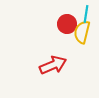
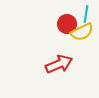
yellow semicircle: rotated 130 degrees counterclockwise
red arrow: moved 6 px right, 1 px up
